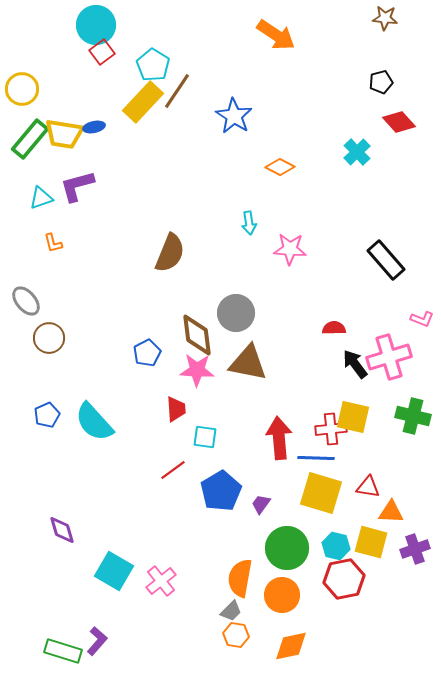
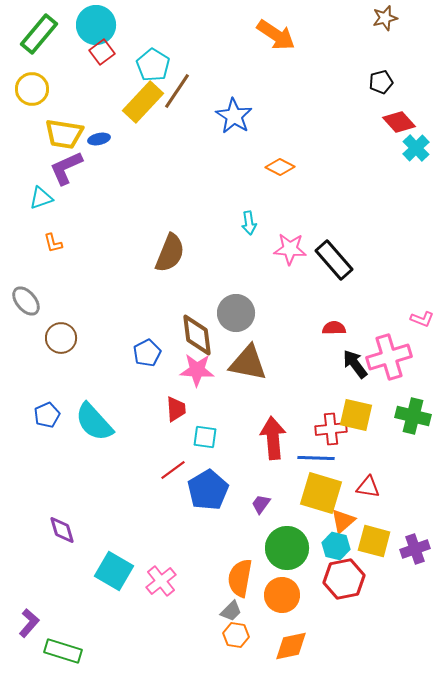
brown star at (385, 18): rotated 20 degrees counterclockwise
yellow circle at (22, 89): moved 10 px right
blue ellipse at (94, 127): moved 5 px right, 12 px down
green rectangle at (30, 139): moved 9 px right, 105 px up
cyan cross at (357, 152): moved 59 px right, 4 px up
purple L-shape at (77, 186): moved 11 px left, 18 px up; rotated 9 degrees counterclockwise
black rectangle at (386, 260): moved 52 px left
brown circle at (49, 338): moved 12 px right
yellow square at (353, 417): moved 3 px right, 2 px up
red arrow at (279, 438): moved 6 px left
blue pentagon at (221, 491): moved 13 px left, 1 px up
orange triangle at (391, 512): moved 48 px left, 9 px down; rotated 44 degrees counterclockwise
yellow square at (371, 542): moved 3 px right, 1 px up
purple L-shape at (97, 641): moved 68 px left, 18 px up
